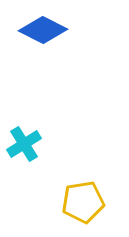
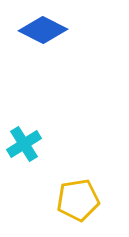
yellow pentagon: moved 5 px left, 2 px up
